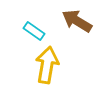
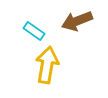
brown arrow: rotated 52 degrees counterclockwise
